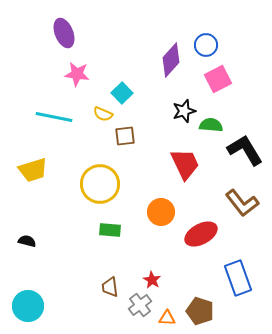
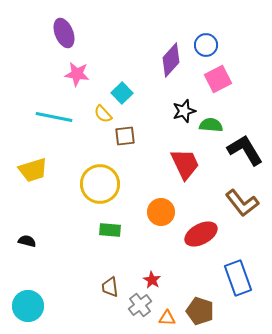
yellow semicircle: rotated 24 degrees clockwise
